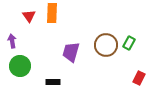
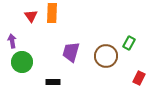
red triangle: moved 2 px right
brown circle: moved 11 px down
green circle: moved 2 px right, 4 px up
